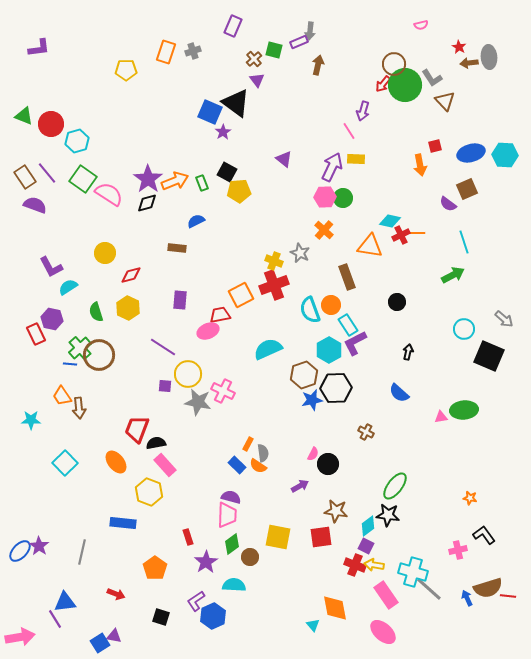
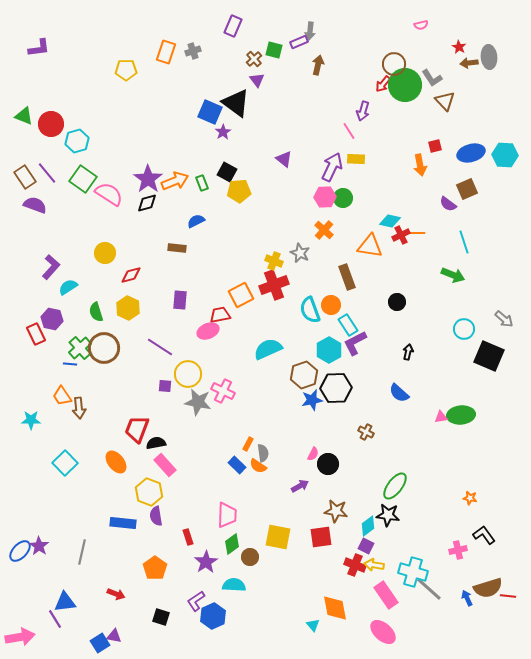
purple L-shape at (51, 267): rotated 110 degrees counterclockwise
green arrow at (453, 275): rotated 50 degrees clockwise
purple line at (163, 347): moved 3 px left
brown circle at (99, 355): moved 5 px right, 7 px up
green ellipse at (464, 410): moved 3 px left, 5 px down
purple semicircle at (231, 497): moved 75 px left, 19 px down; rotated 114 degrees counterclockwise
